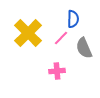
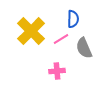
yellow cross: moved 3 px right, 2 px up
pink line: moved 1 px down; rotated 14 degrees clockwise
